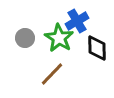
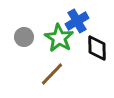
gray circle: moved 1 px left, 1 px up
